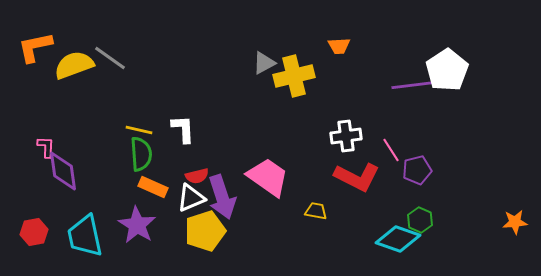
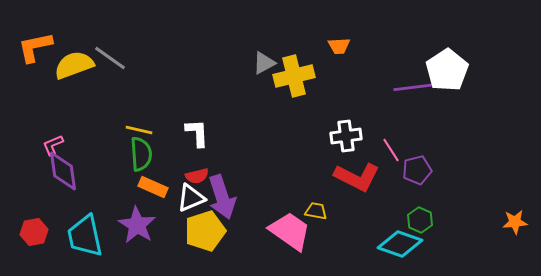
purple line: moved 2 px right, 2 px down
white L-shape: moved 14 px right, 4 px down
pink L-shape: moved 7 px right, 2 px up; rotated 115 degrees counterclockwise
pink trapezoid: moved 22 px right, 54 px down
cyan diamond: moved 2 px right, 5 px down
